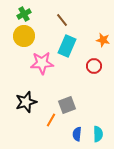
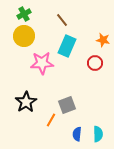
red circle: moved 1 px right, 3 px up
black star: rotated 15 degrees counterclockwise
